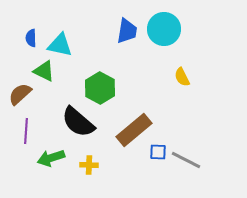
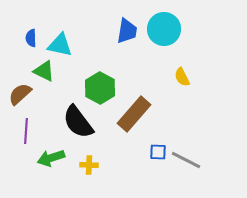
black semicircle: rotated 12 degrees clockwise
brown rectangle: moved 16 px up; rotated 9 degrees counterclockwise
